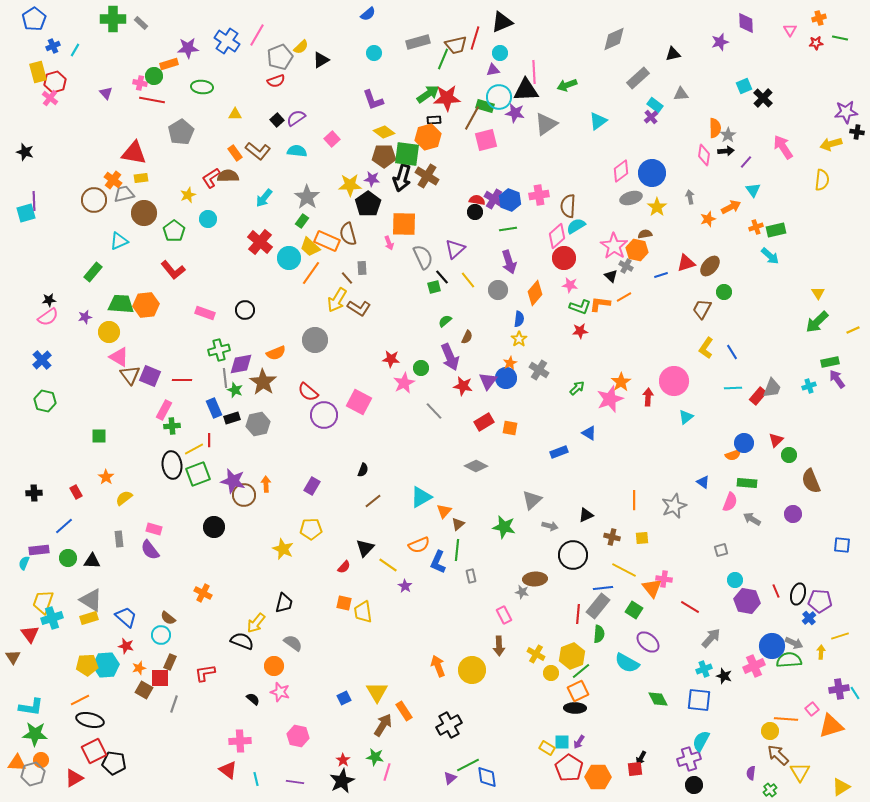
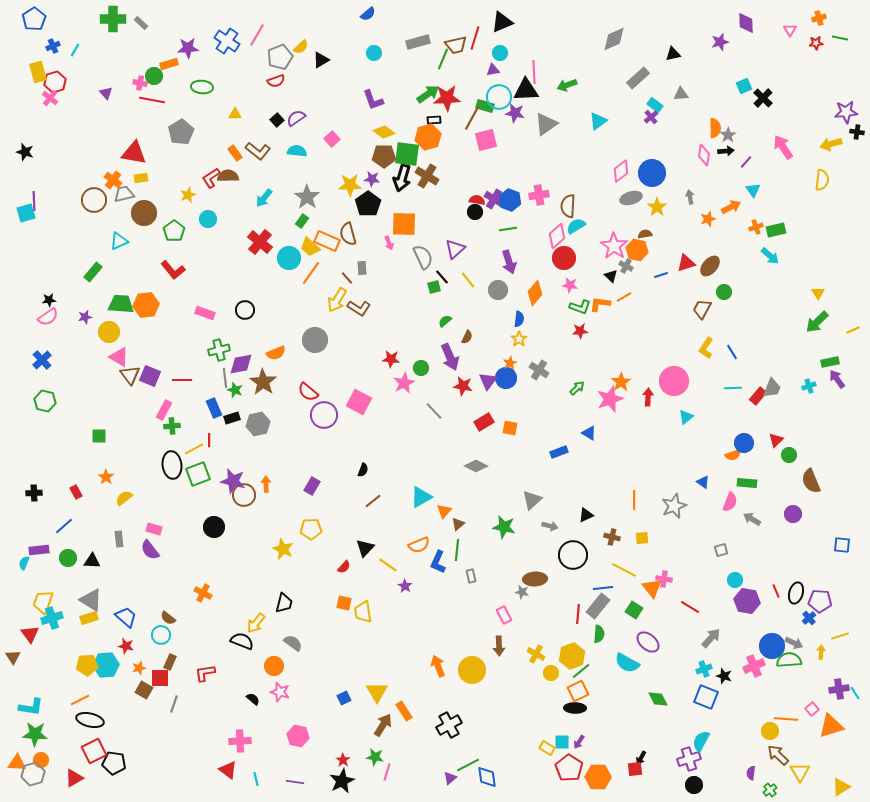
black ellipse at (798, 594): moved 2 px left, 1 px up
blue square at (699, 700): moved 7 px right, 3 px up; rotated 15 degrees clockwise
